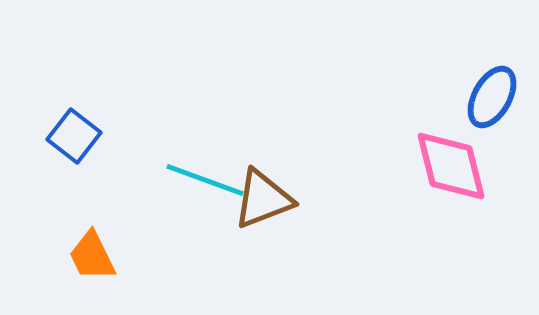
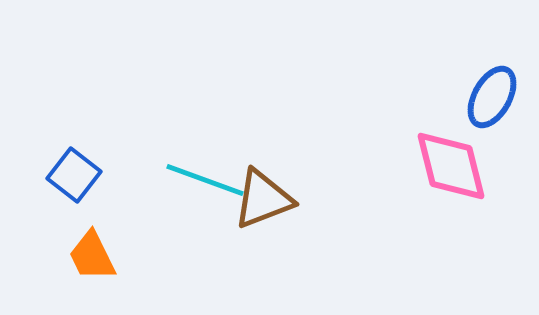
blue square: moved 39 px down
